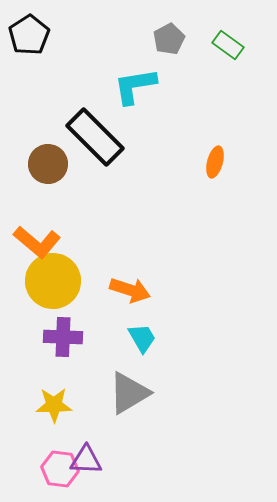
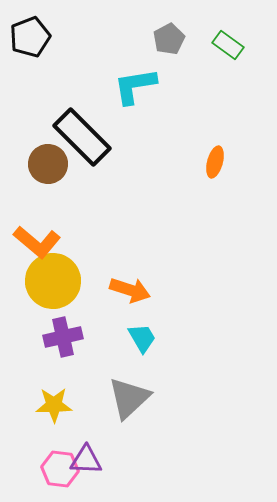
black pentagon: moved 1 px right, 2 px down; rotated 12 degrees clockwise
black rectangle: moved 13 px left
purple cross: rotated 15 degrees counterclockwise
gray triangle: moved 5 px down; rotated 12 degrees counterclockwise
